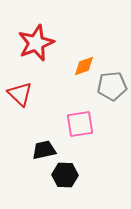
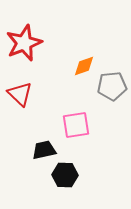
red star: moved 12 px left
pink square: moved 4 px left, 1 px down
